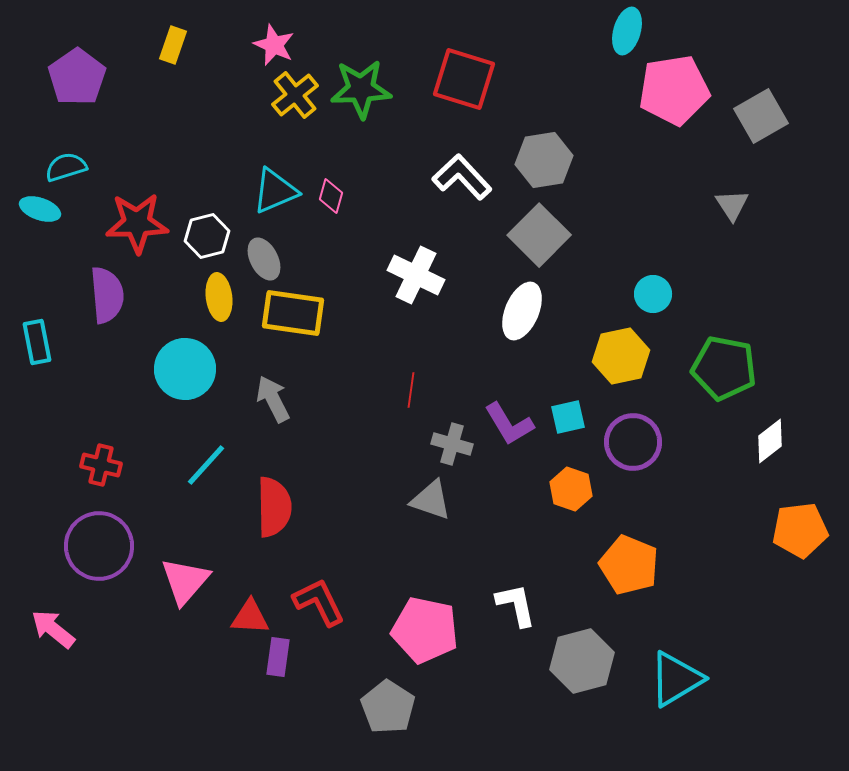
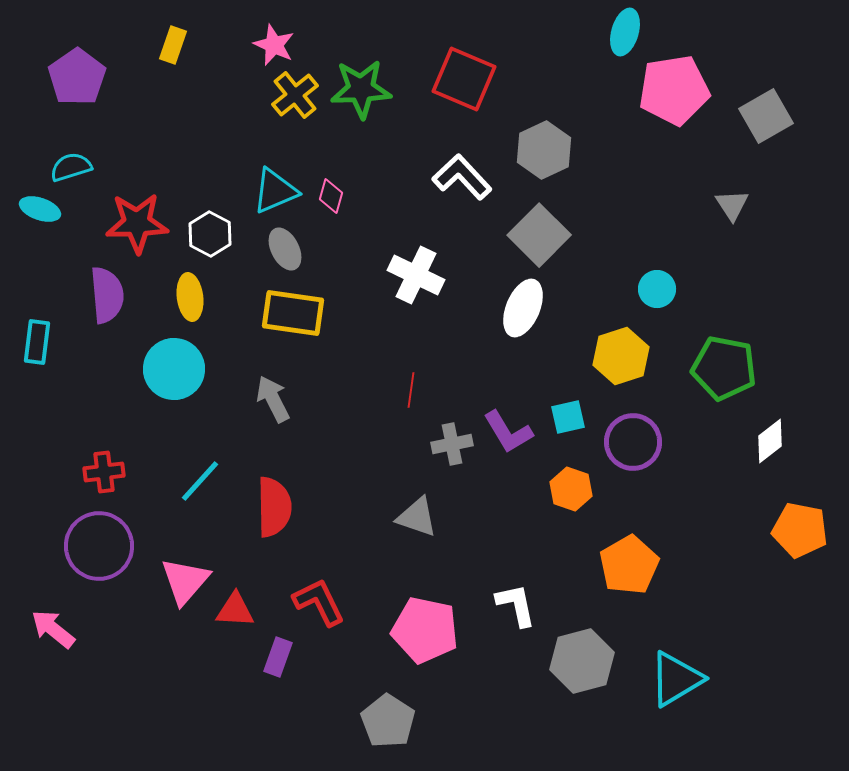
cyan ellipse at (627, 31): moved 2 px left, 1 px down
red square at (464, 79): rotated 6 degrees clockwise
gray square at (761, 116): moved 5 px right
gray hexagon at (544, 160): moved 10 px up; rotated 16 degrees counterclockwise
cyan semicircle at (66, 167): moved 5 px right
white hexagon at (207, 236): moved 3 px right, 2 px up; rotated 18 degrees counterclockwise
gray ellipse at (264, 259): moved 21 px right, 10 px up
cyan circle at (653, 294): moved 4 px right, 5 px up
yellow ellipse at (219, 297): moved 29 px left
white ellipse at (522, 311): moved 1 px right, 3 px up
cyan rectangle at (37, 342): rotated 18 degrees clockwise
yellow hexagon at (621, 356): rotated 6 degrees counterclockwise
cyan circle at (185, 369): moved 11 px left
purple L-shape at (509, 424): moved 1 px left, 8 px down
gray cross at (452, 444): rotated 27 degrees counterclockwise
red cross at (101, 465): moved 3 px right, 7 px down; rotated 21 degrees counterclockwise
cyan line at (206, 465): moved 6 px left, 16 px down
gray triangle at (431, 500): moved 14 px left, 17 px down
orange pentagon at (800, 530): rotated 18 degrees clockwise
orange pentagon at (629, 565): rotated 20 degrees clockwise
red triangle at (250, 617): moved 15 px left, 7 px up
purple rectangle at (278, 657): rotated 12 degrees clockwise
gray pentagon at (388, 707): moved 14 px down
